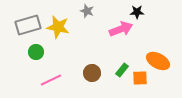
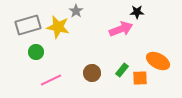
gray star: moved 11 px left; rotated 16 degrees clockwise
